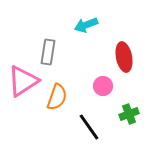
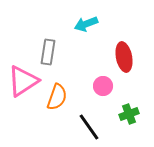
cyan arrow: moved 1 px up
